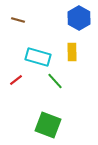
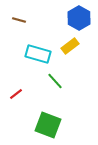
brown line: moved 1 px right
yellow rectangle: moved 2 px left, 6 px up; rotated 54 degrees clockwise
cyan rectangle: moved 3 px up
red line: moved 14 px down
